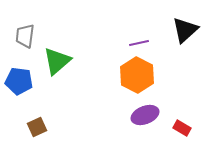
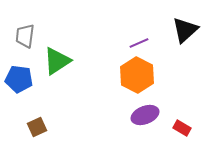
purple line: rotated 12 degrees counterclockwise
green triangle: rotated 8 degrees clockwise
blue pentagon: moved 2 px up
